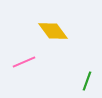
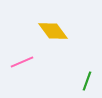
pink line: moved 2 px left
